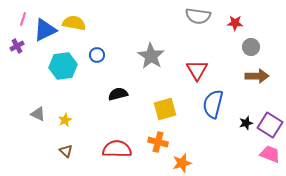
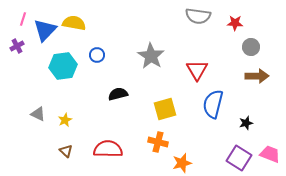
blue triangle: rotated 20 degrees counterclockwise
purple square: moved 31 px left, 33 px down
red semicircle: moved 9 px left
